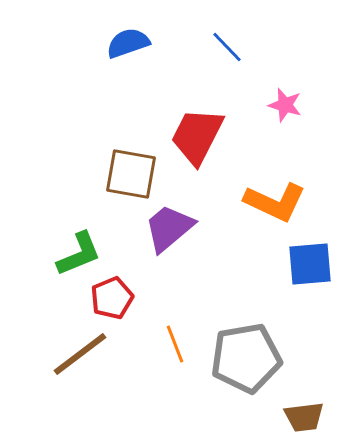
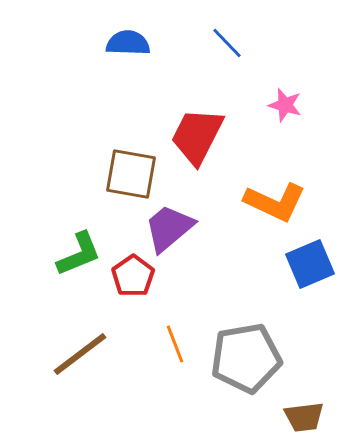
blue semicircle: rotated 21 degrees clockwise
blue line: moved 4 px up
blue square: rotated 18 degrees counterclockwise
red pentagon: moved 21 px right, 22 px up; rotated 12 degrees counterclockwise
